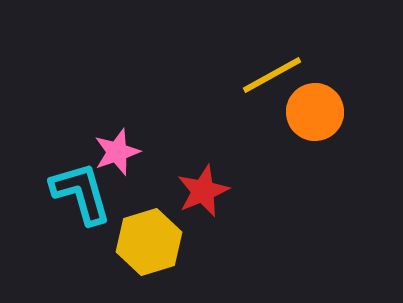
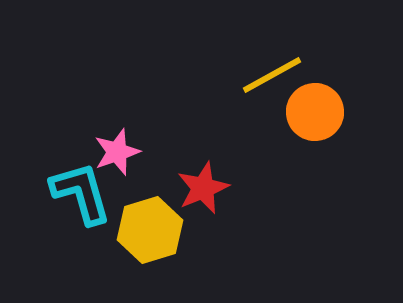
red star: moved 3 px up
yellow hexagon: moved 1 px right, 12 px up
